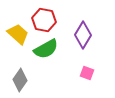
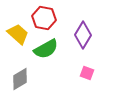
red hexagon: moved 2 px up
gray diamond: moved 1 px up; rotated 25 degrees clockwise
